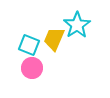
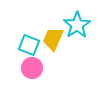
yellow trapezoid: moved 1 px left
